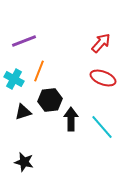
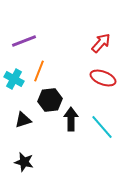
black triangle: moved 8 px down
